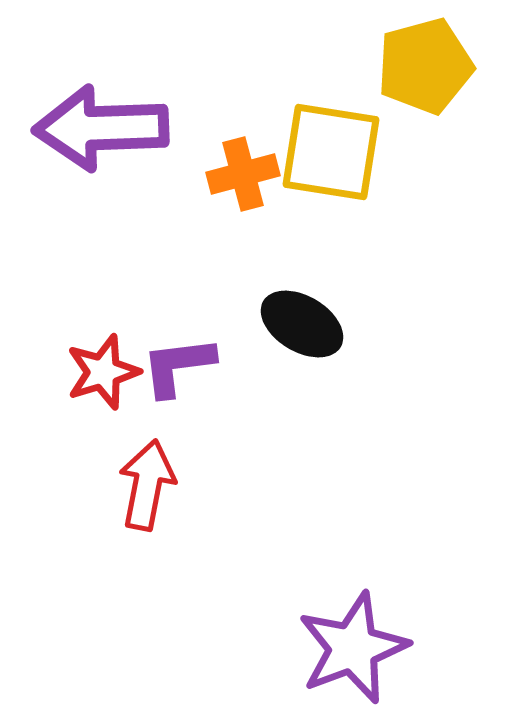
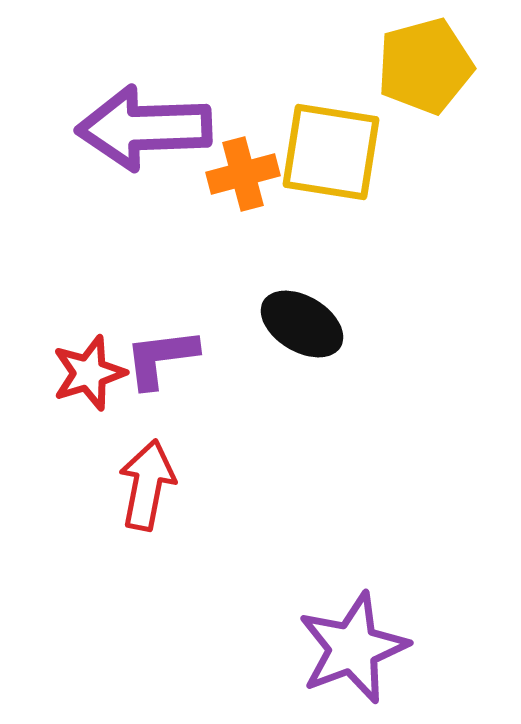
purple arrow: moved 43 px right
purple L-shape: moved 17 px left, 8 px up
red star: moved 14 px left, 1 px down
